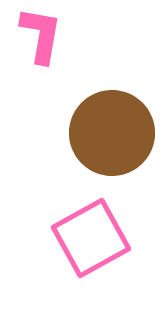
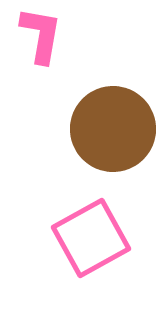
brown circle: moved 1 px right, 4 px up
